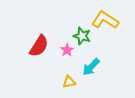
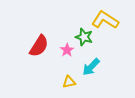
green star: moved 2 px right, 1 px down
